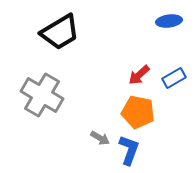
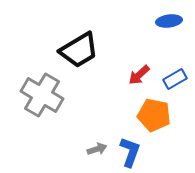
black trapezoid: moved 19 px right, 18 px down
blue rectangle: moved 1 px right, 1 px down
orange pentagon: moved 16 px right, 3 px down
gray arrow: moved 3 px left, 11 px down; rotated 48 degrees counterclockwise
blue L-shape: moved 1 px right, 2 px down
